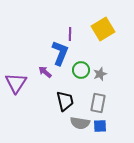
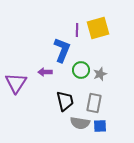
yellow square: moved 5 px left, 1 px up; rotated 15 degrees clockwise
purple line: moved 7 px right, 4 px up
blue L-shape: moved 2 px right, 3 px up
purple arrow: rotated 40 degrees counterclockwise
gray rectangle: moved 4 px left
